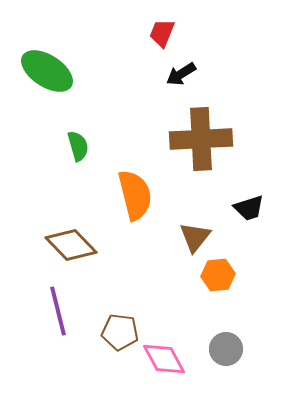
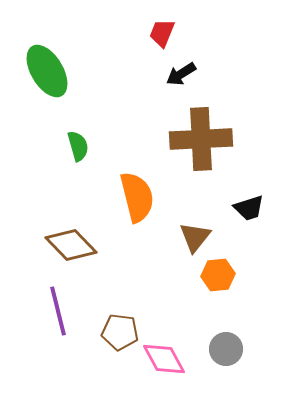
green ellipse: rotated 26 degrees clockwise
orange semicircle: moved 2 px right, 2 px down
